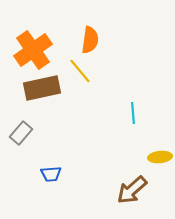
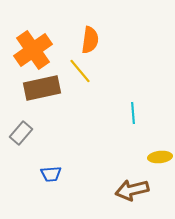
brown arrow: rotated 28 degrees clockwise
